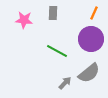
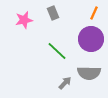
gray rectangle: rotated 24 degrees counterclockwise
pink star: rotated 18 degrees counterclockwise
green line: rotated 15 degrees clockwise
gray semicircle: rotated 40 degrees clockwise
